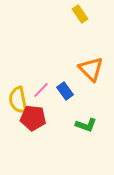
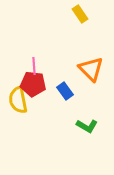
pink line: moved 7 px left, 24 px up; rotated 48 degrees counterclockwise
red pentagon: moved 34 px up
green L-shape: moved 1 px right, 1 px down; rotated 10 degrees clockwise
